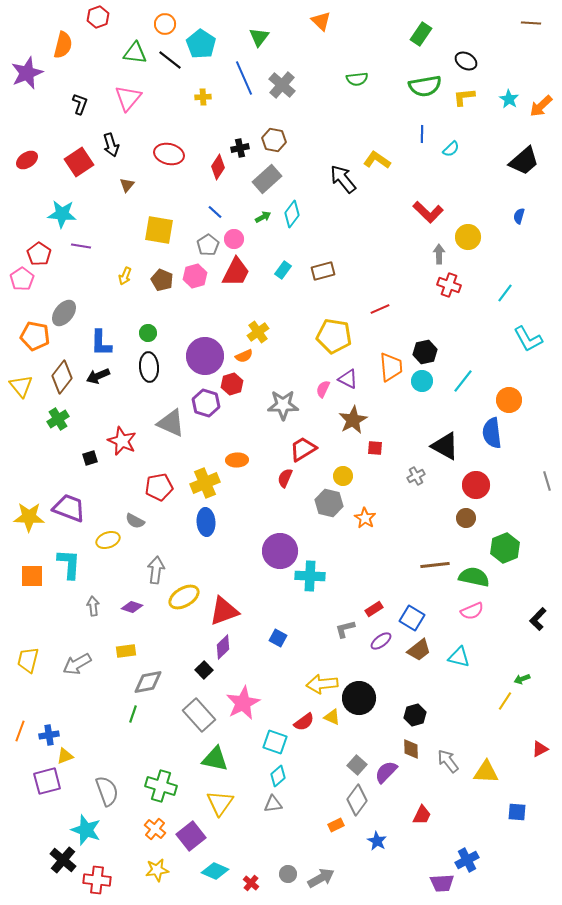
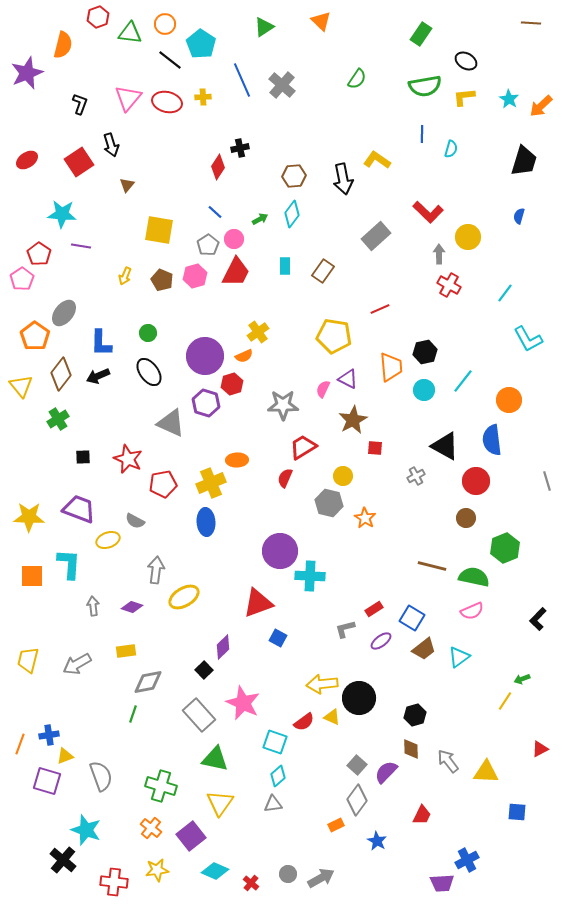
green triangle at (259, 37): moved 5 px right, 10 px up; rotated 20 degrees clockwise
green triangle at (135, 53): moved 5 px left, 20 px up
blue line at (244, 78): moved 2 px left, 2 px down
green semicircle at (357, 79): rotated 50 degrees counterclockwise
brown hexagon at (274, 140): moved 20 px right, 36 px down; rotated 15 degrees counterclockwise
cyan semicircle at (451, 149): rotated 30 degrees counterclockwise
red ellipse at (169, 154): moved 2 px left, 52 px up
black trapezoid at (524, 161): rotated 32 degrees counterclockwise
gray rectangle at (267, 179): moved 109 px right, 57 px down
black arrow at (343, 179): rotated 152 degrees counterclockwise
green arrow at (263, 217): moved 3 px left, 2 px down
cyan rectangle at (283, 270): moved 2 px right, 4 px up; rotated 36 degrees counterclockwise
brown rectangle at (323, 271): rotated 40 degrees counterclockwise
red cross at (449, 285): rotated 10 degrees clockwise
orange pentagon at (35, 336): rotated 24 degrees clockwise
black ellipse at (149, 367): moved 5 px down; rotated 32 degrees counterclockwise
brown diamond at (62, 377): moved 1 px left, 3 px up
cyan circle at (422, 381): moved 2 px right, 9 px down
blue semicircle at (492, 433): moved 7 px down
red star at (122, 441): moved 6 px right, 18 px down
red trapezoid at (303, 449): moved 2 px up
black square at (90, 458): moved 7 px left, 1 px up; rotated 14 degrees clockwise
yellow cross at (205, 483): moved 6 px right
red circle at (476, 485): moved 4 px up
red pentagon at (159, 487): moved 4 px right, 3 px up
purple trapezoid at (69, 508): moved 10 px right, 1 px down
brown line at (435, 565): moved 3 px left, 1 px down; rotated 20 degrees clockwise
red triangle at (224, 611): moved 34 px right, 8 px up
brown trapezoid at (419, 650): moved 5 px right, 1 px up
cyan triangle at (459, 657): rotated 50 degrees counterclockwise
pink star at (243, 703): rotated 20 degrees counterclockwise
orange line at (20, 731): moved 13 px down
purple square at (47, 781): rotated 32 degrees clockwise
gray semicircle at (107, 791): moved 6 px left, 15 px up
orange cross at (155, 829): moved 4 px left, 1 px up
red cross at (97, 880): moved 17 px right, 2 px down
